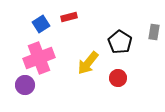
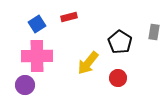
blue square: moved 4 px left
pink cross: moved 2 px left, 2 px up; rotated 20 degrees clockwise
